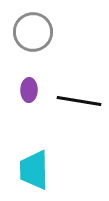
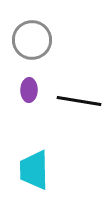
gray circle: moved 1 px left, 8 px down
